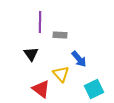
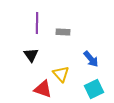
purple line: moved 3 px left, 1 px down
gray rectangle: moved 3 px right, 3 px up
black triangle: moved 1 px down
blue arrow: moved 12 px right
red triangle: moved 2 px right; rotated 18 degrees counterclockwise
